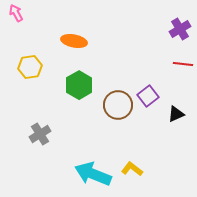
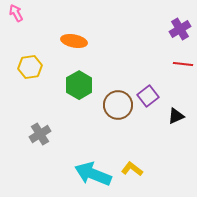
black triangle: moved 2 px down
